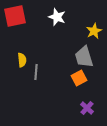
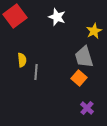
red square: rotated 25 degrees counterclockwise
orange square: rotated 21 degrees counterclockwise
